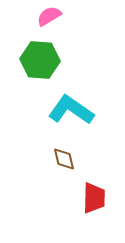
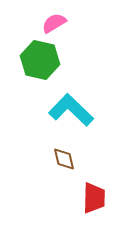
pink semicircle: moved 5 px right, 7 px down
green hexagon: rotated 9 degrees clockwise
cyan L-shape: rotated 9 degrees clockwise
